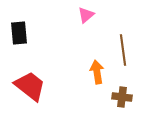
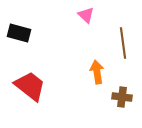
pink triangle: rotated 36 degrees counterclockwise
black rectangle: rotated 70 degrees counterclockwise
brown line: moved 7 px up
